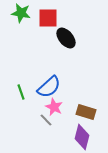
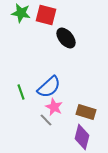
red square: moved 2 px left, 3 px up; rotated 15 degrees clockwise
